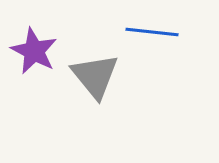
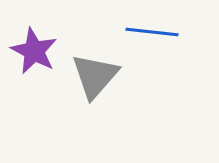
gray triangle: rotated 20 degrees clockwise
